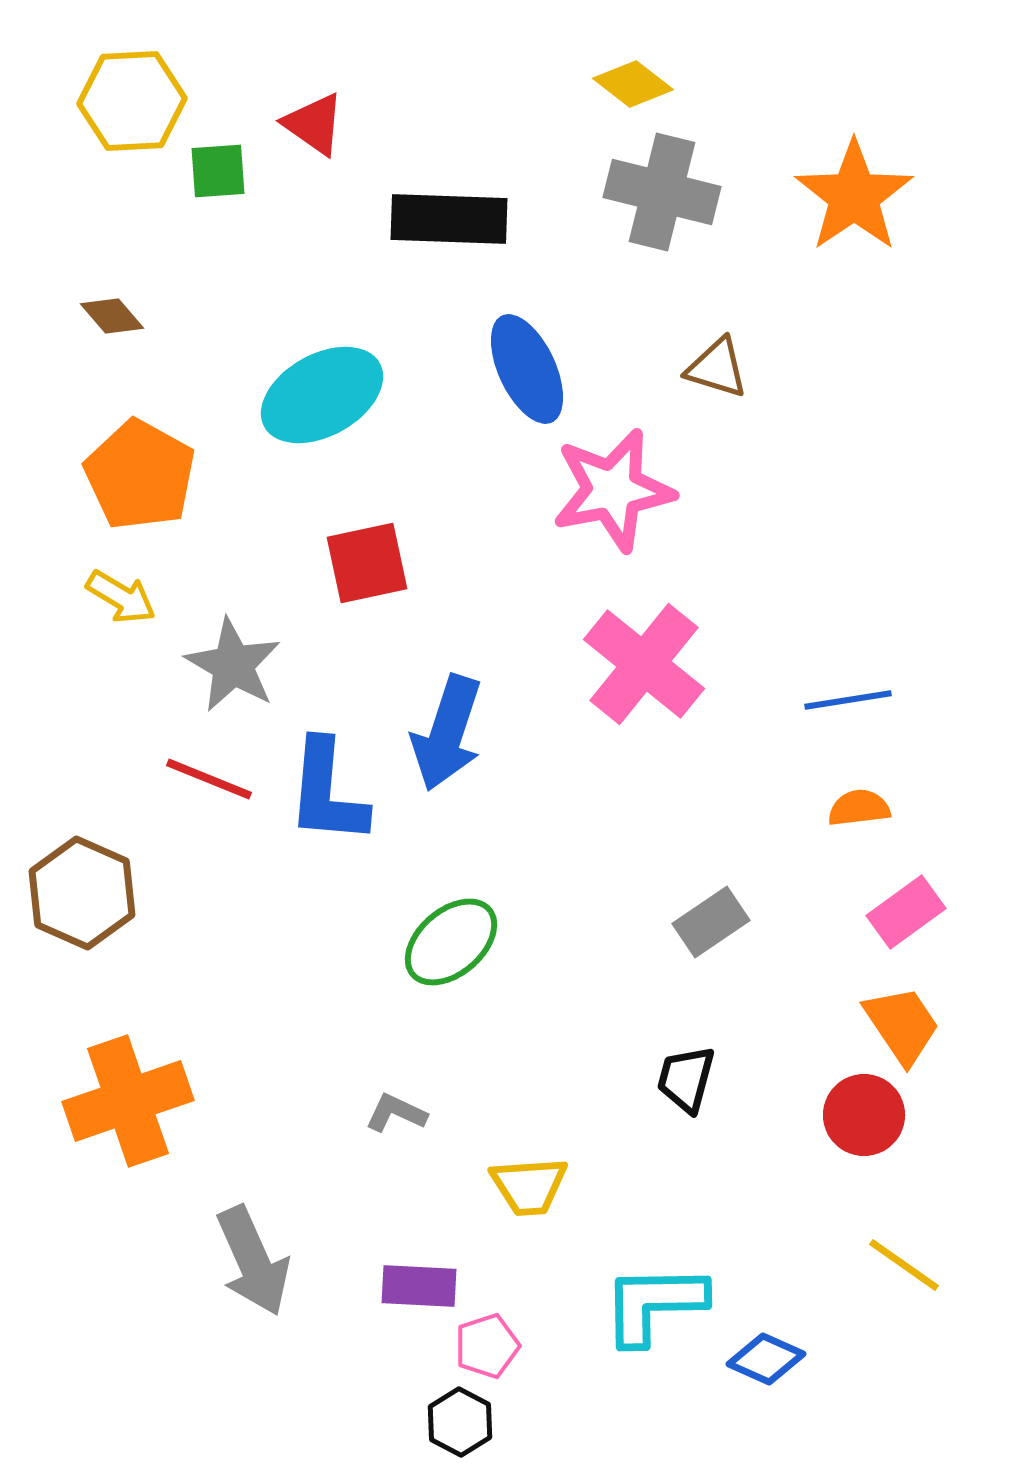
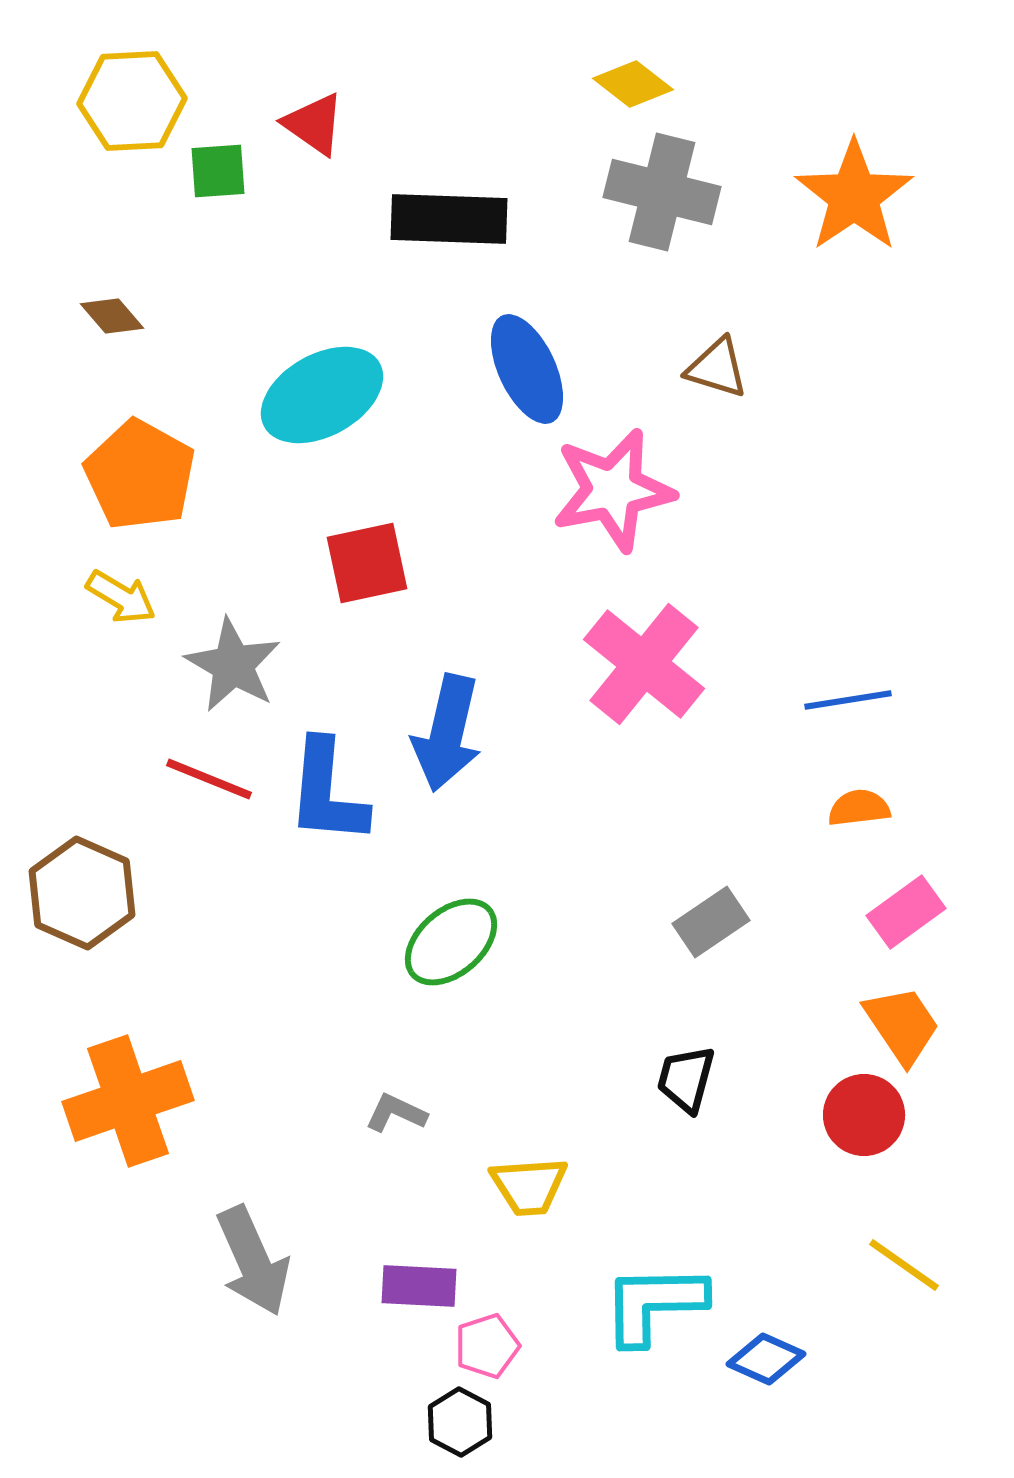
blue arrow: rotated 5 degrees counterclockwise
